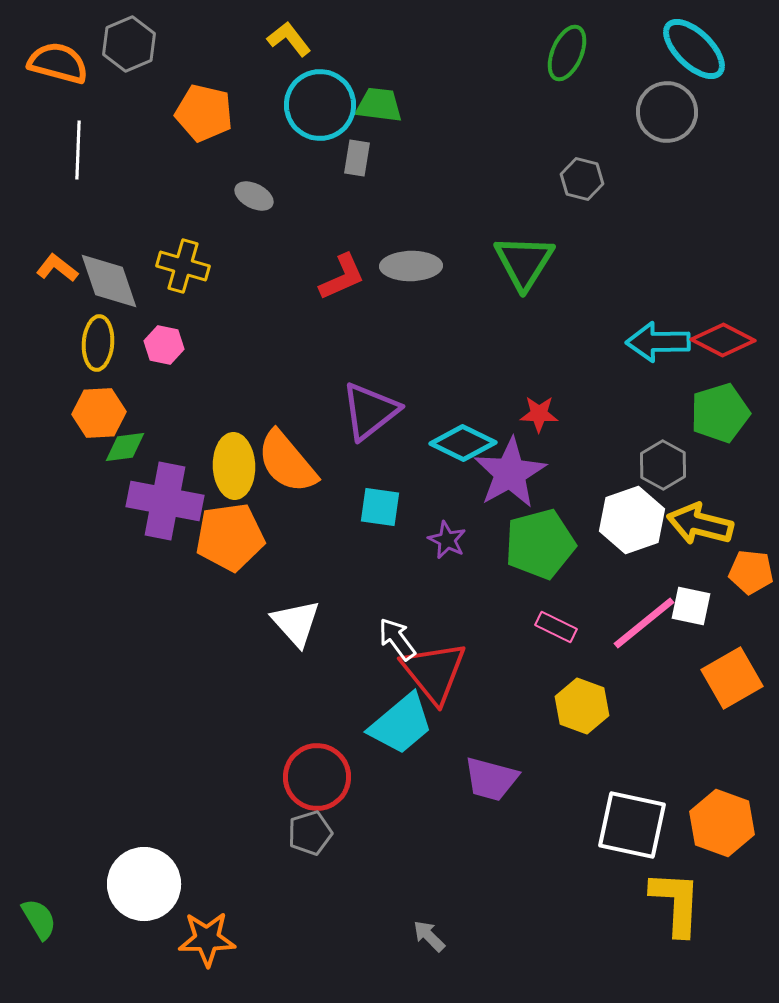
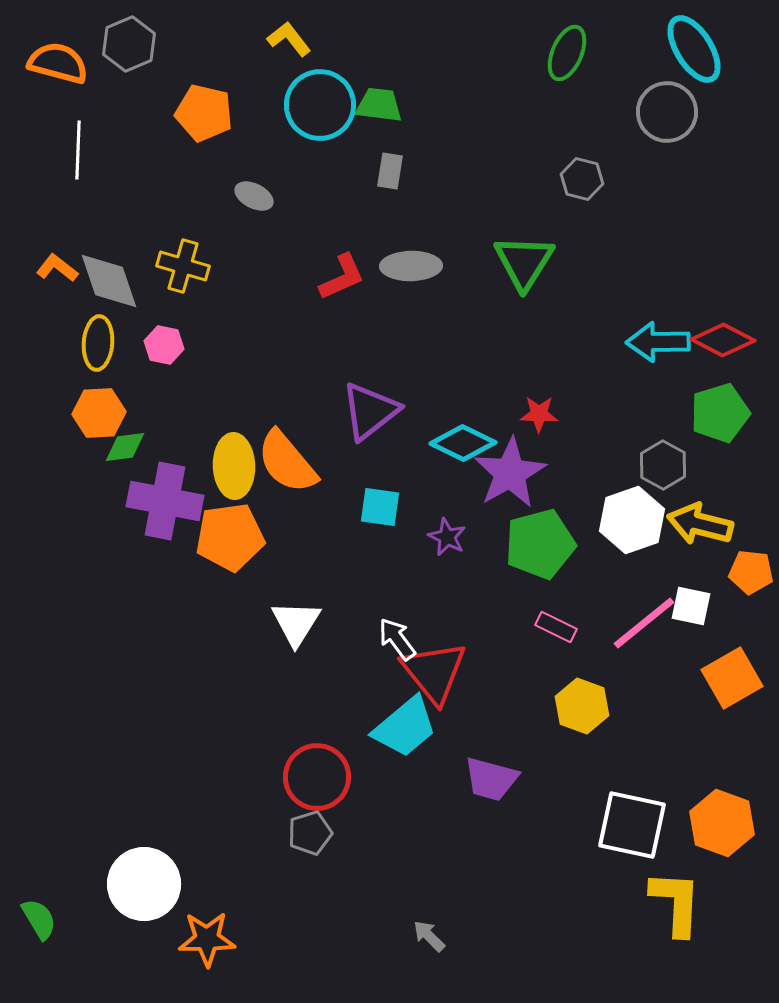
cyan ellipse at (694, 49): rotated 14 degrees clockwise
gray rectangle at (357, 158): moved 33 px right, 13 px down
purple star at (447, 540): moved 3 px up
white triangle at (296, 623): rotated 14 degrees clockwise
cyan trapezoid at (401, 724): moved 4 px right, 3 px down
